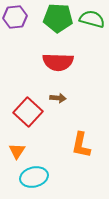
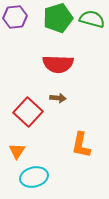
green pentagon: rotated 20 degrees counterclockwise
red semicircle: moved 2 px down
